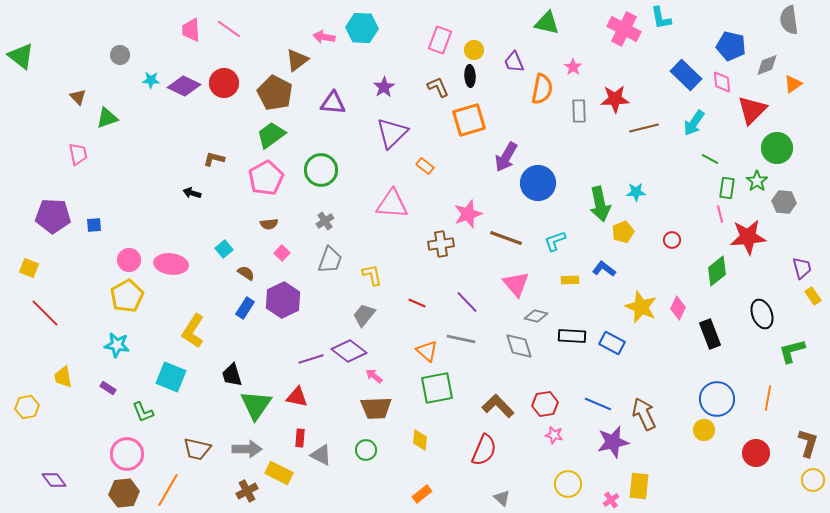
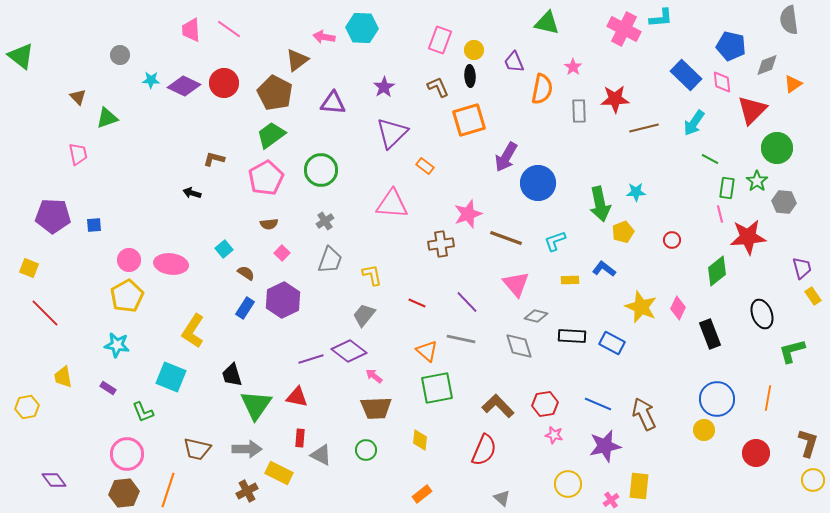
cyan L-shape at (661, 18): rotated 85 degrees counterclockwise
purple star at (613, 442): moved 8 px left, 4 px down
orange line at (168, 490): rotated 12 degrees counterclockwise
